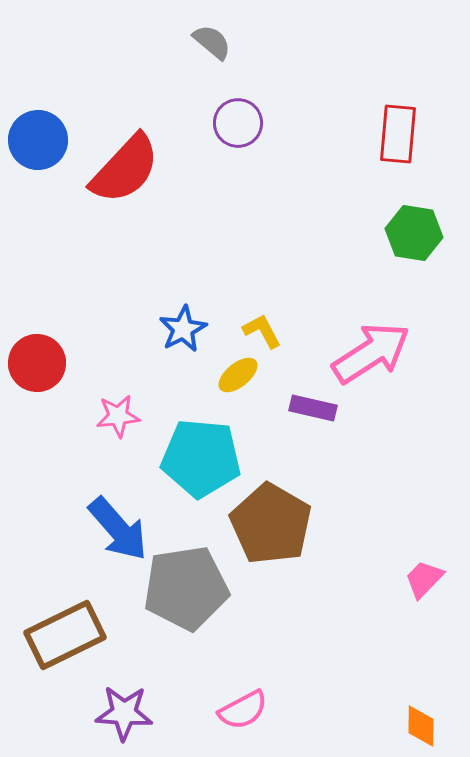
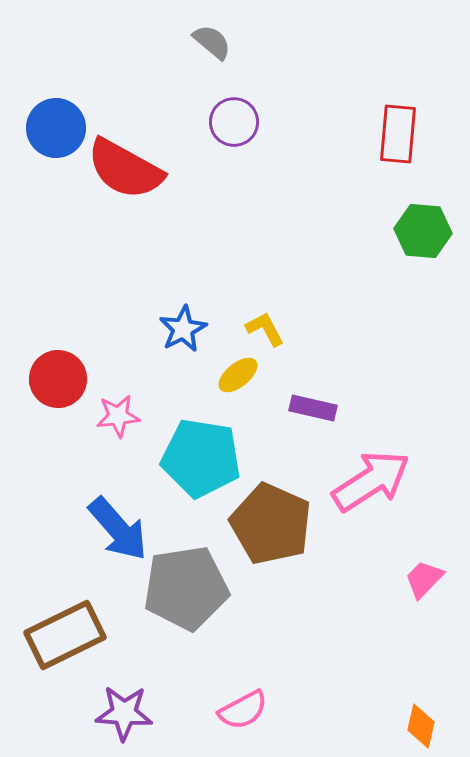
purple circle: moved 4 px left, 1 px up
blue circle: moved 18 px right, 12 px up
red semicircle: rotated 76 degrees clockwise
green hexagon: moved 9 px right, 2 px up; rotated 4 degrees counterclockwise
yellow L-shape: moved 3 px right, 2 px up
pink arrow: moved 128 px down
red circle: moved 21 px right, 16 px down
cyan pentagon: rotated 4 degrees clockwise
brown pentagon: rotated 6 degrees counterclockwise
orange diamond: rotated 12 degrees clockwise
